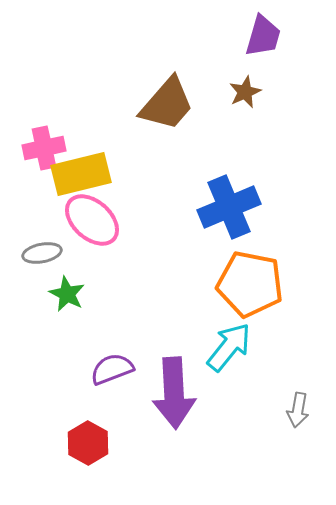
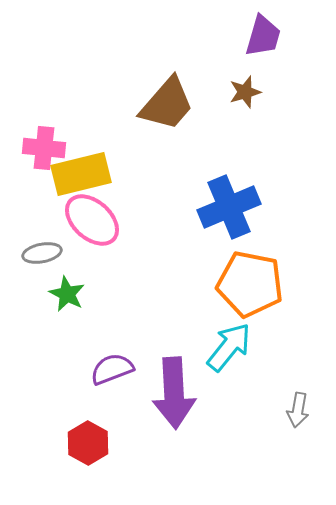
brown star: rotated 8 degrees clockwise
pink cross: rotated 18 degrees clockwise
